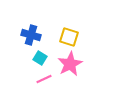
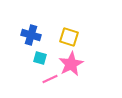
cyan square: rotated 16 degrees counterclockwise
pink star: moved 1 px right
pink line: moved 6 px right
